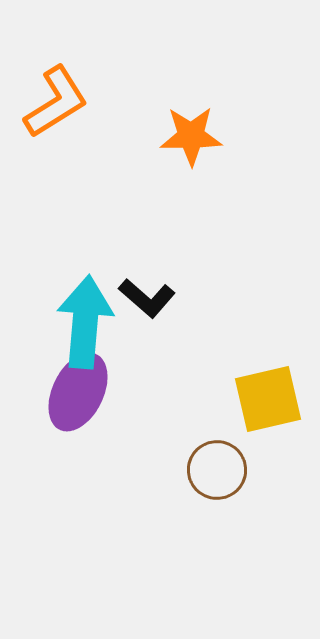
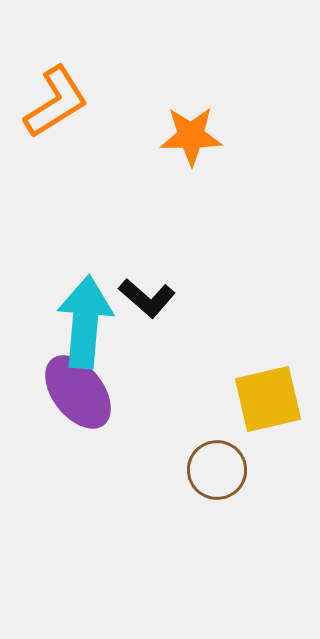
purple ellipse: rotated 64 degrees counterclockwise
